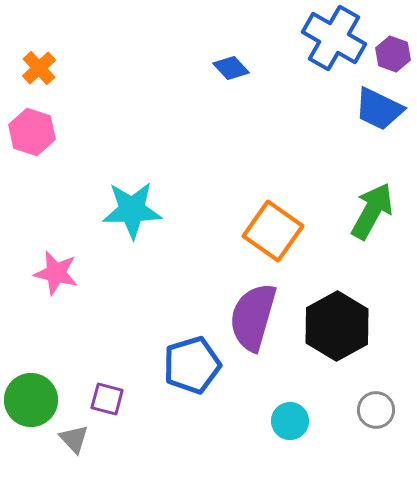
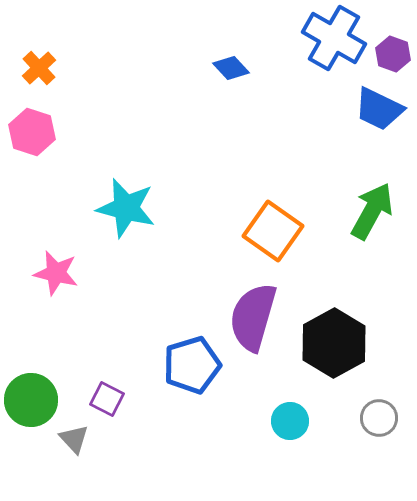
cyan star: moved 6 px left, 2 px up; rotated 16 degrees clockwise
black hexagon: moved 3 px left, 17 px down
purple square: rotated 12 degrees clockwise
gray circle: moved 3 px right, 8 px down
